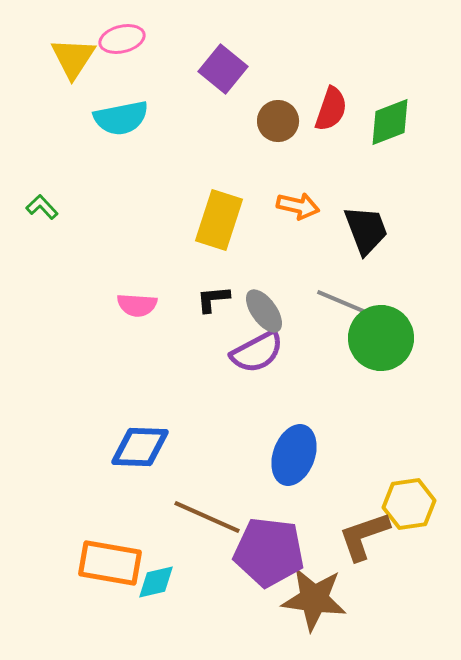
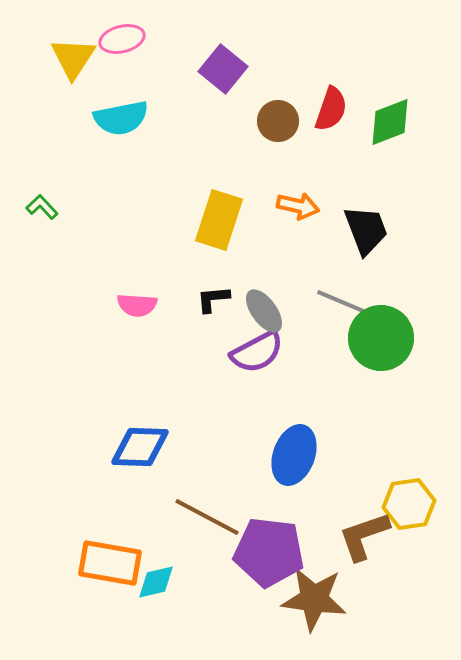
brown line: rotated 4 degrees clockwise
